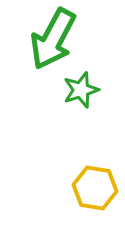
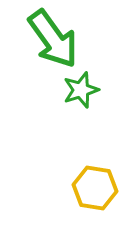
green arrow: rotated 64 degrees counterclockwise
